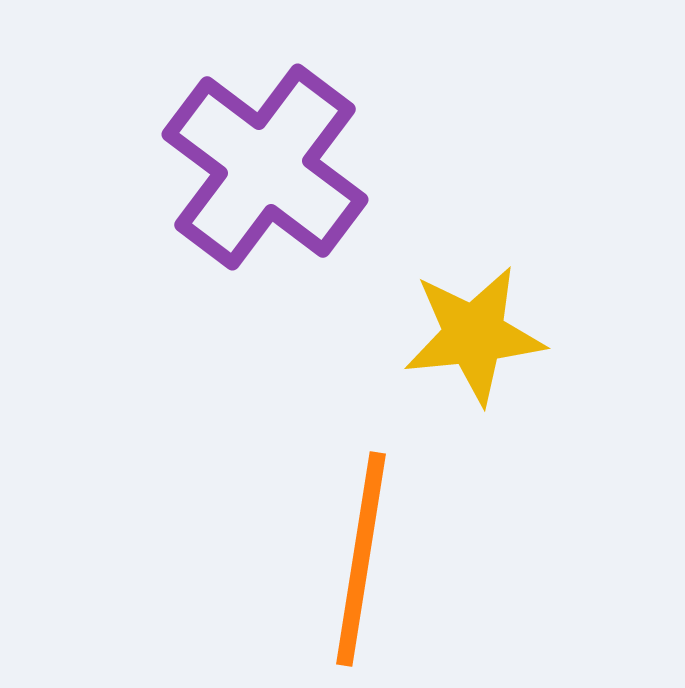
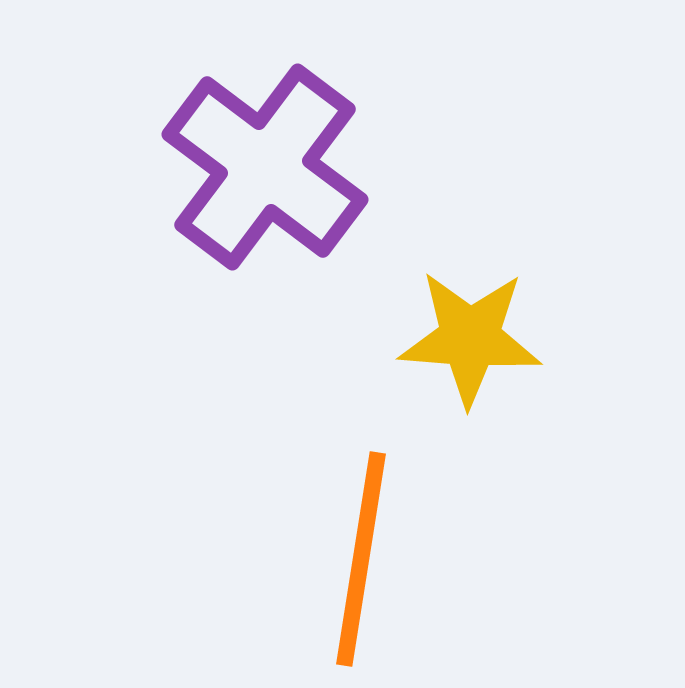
yellow star: moved 4 px left, 3 px down; rotated 10 degrees clockwise
